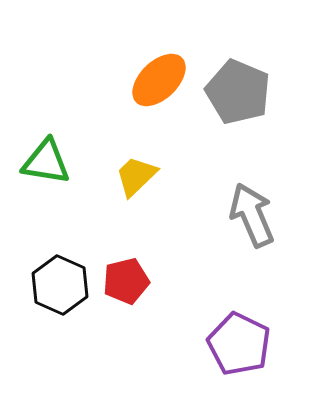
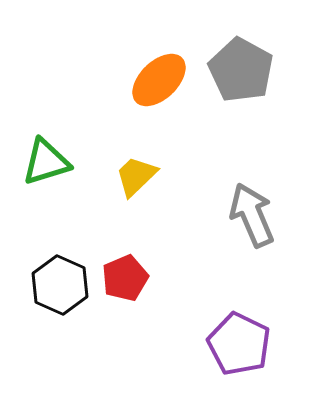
gray pentagon: moved 3 px right, 22 px up; rotated 6 degrees clockwise
green triangle: rotated 26 degrees counterclockwise
red pentagon: moved 1 px left, 3 px up; rotated 9 degrees counterclockwise
